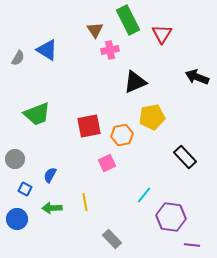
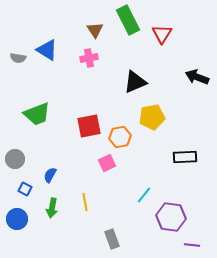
pink cross: moved 21 px left, 8 px down
gray semicircle: rotated 70 degrees clockwise
orange hexagon: moved 2 px left, 2 px down
black rectangle: rotated 50 degrees counterclockwise
green arrow: rotated 78 degrees counterclockwise
gray rectangle: rotated 24 degrees clockwise
